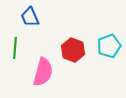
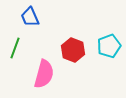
green line: rotated 15 degrees clockwise
pink semicircle: moved 1 px right, 2 px down
